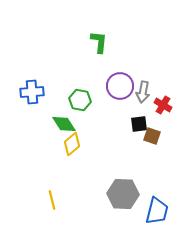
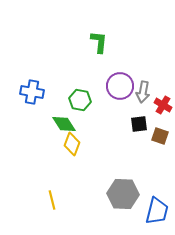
blue cross: rotated 15 degrees clockwise
brown square: moved 8 px right
yellow diamond: rotated 30 degrees counterclockwise
